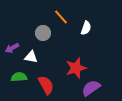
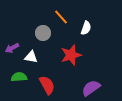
red star: moved 5 px left, 13 px up
red semicircle: moved 1 px right
